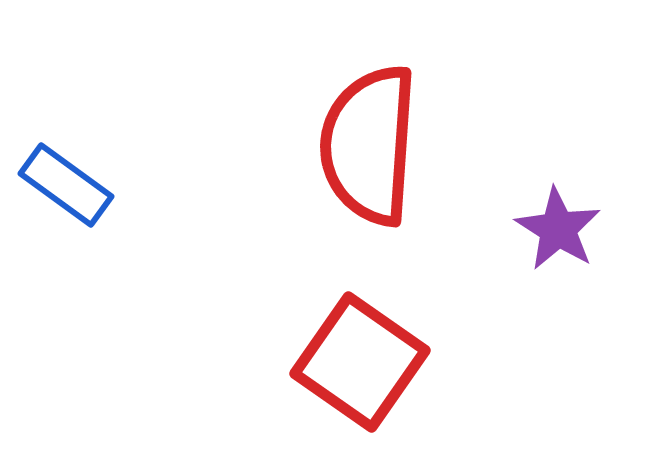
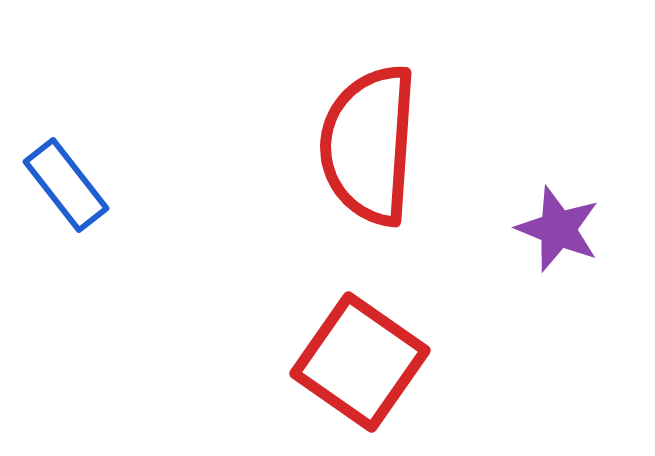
blue rectangle: rotated 16 degrees clockwise
purple star: rotated 10 degrees counterclockwise
